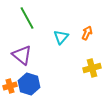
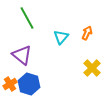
yellow cross: rotated 30 degrees counterclockwise
orange cross: moved 2 px up; rotated 16 degrees counterclockwise
